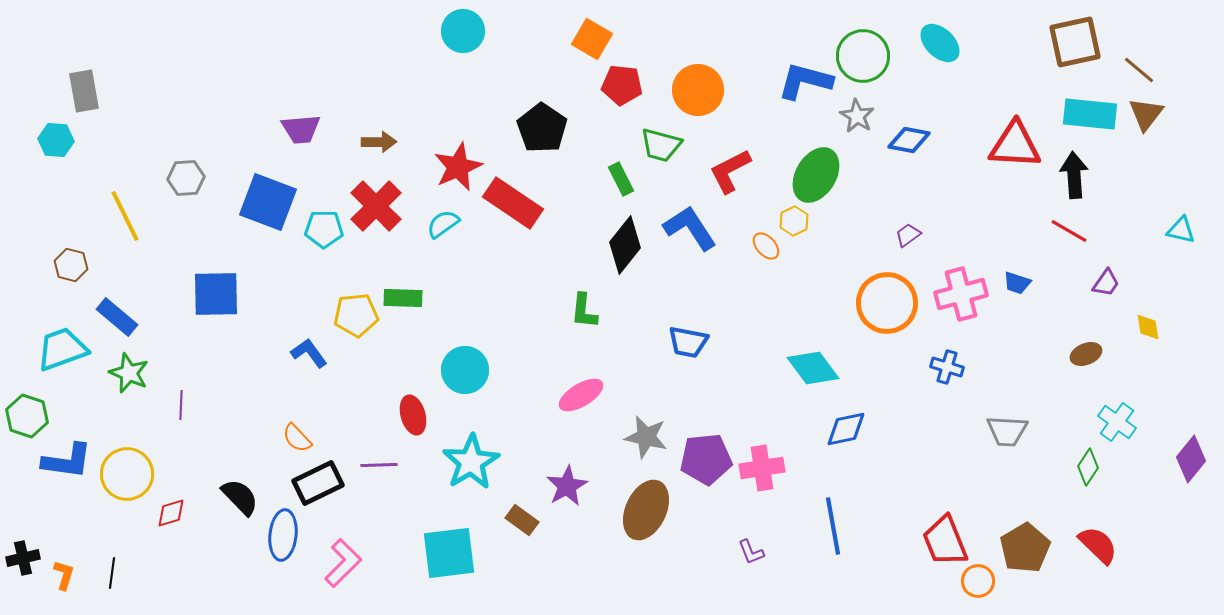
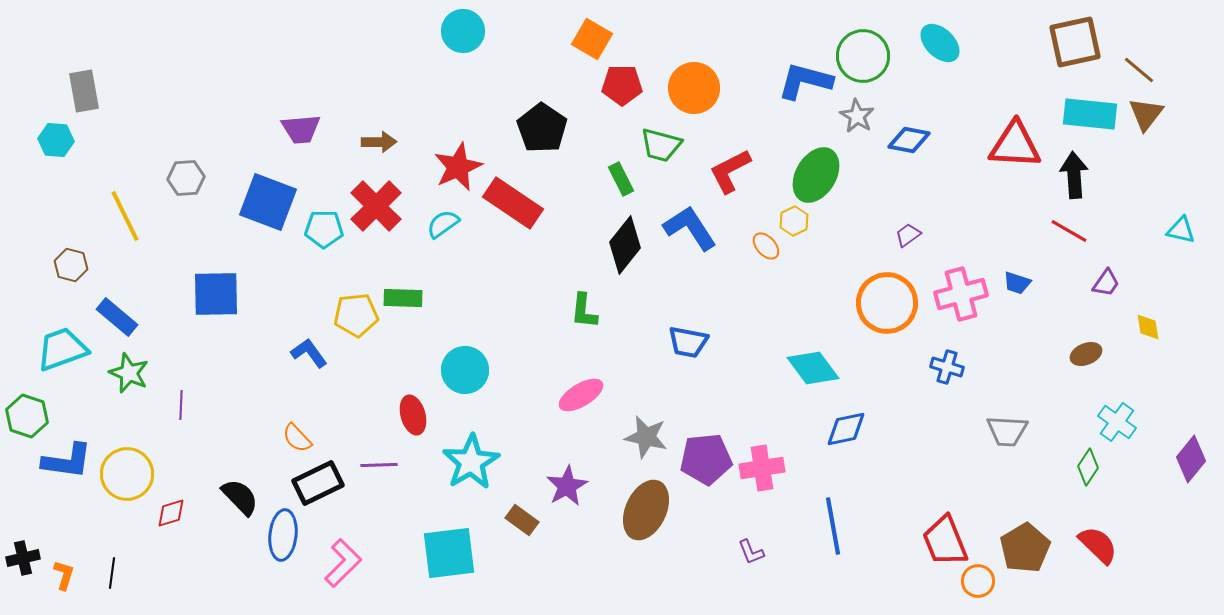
red pentagon at (622, 85): rotated 6 degrees counterclockwise
orange circle at (698, 90): moved 4 px left, 2 px up
